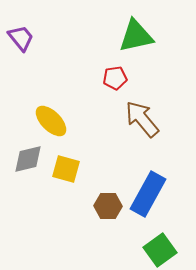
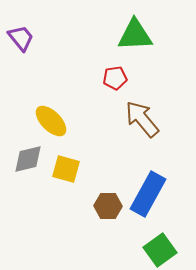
green triangle: moved 1 px left, 1 px up; rotated 9 degrees clockwise
